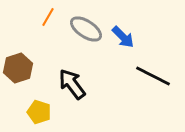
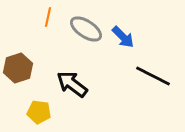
orange line: rotated 18 degrees counterclockwise
black arrow: rotated 16 degrees counterclockwise
yellow pentagon: rotated 10 degrees counterclockwise
